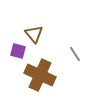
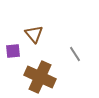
purple square: moved 5 px left; rotated 21 degrees counterclockwise
brown cross: moved 2 px down
